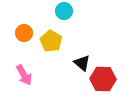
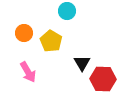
cyan circle: moved 3 px right
black triangle: rotated 18 degrees clockwise
pink arrow: moved 4 px right, 3 px up
